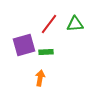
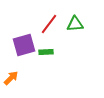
orange arrow: moved 29 px left; rotated 35 degrees clockwise
